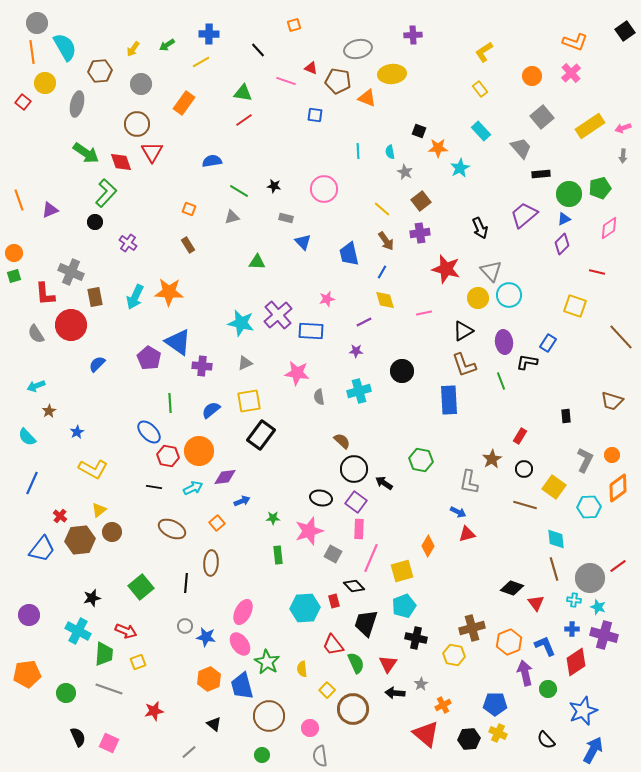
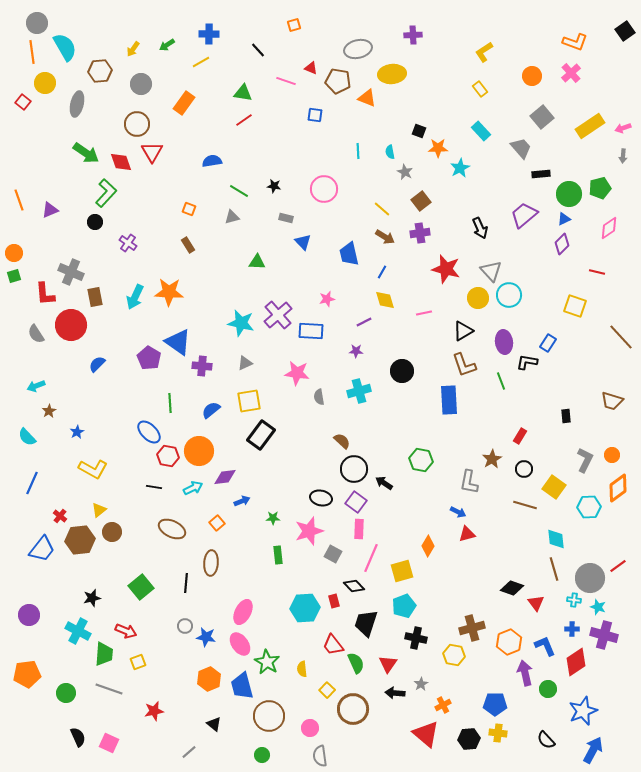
brown arrow at (386, 241): moved 1 px left, 4 px up; rotated 24 degrees counterclockwise
yellow cross at (498, 733): rotated 18 degrees counterclockwise
